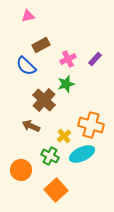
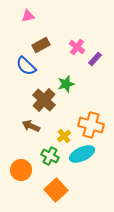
pink cross: moved 9 px right, 12 px up; rotated 28 degrees counterclockwise
